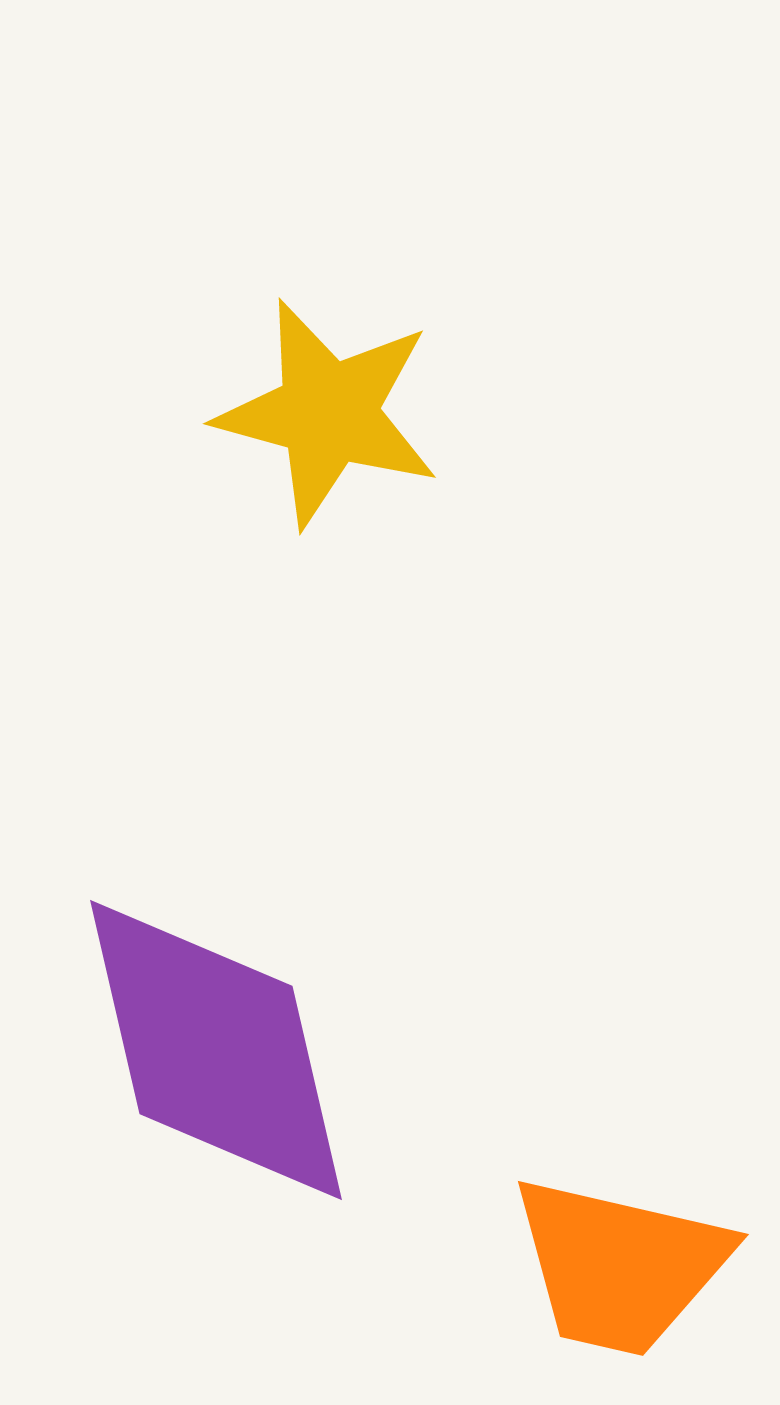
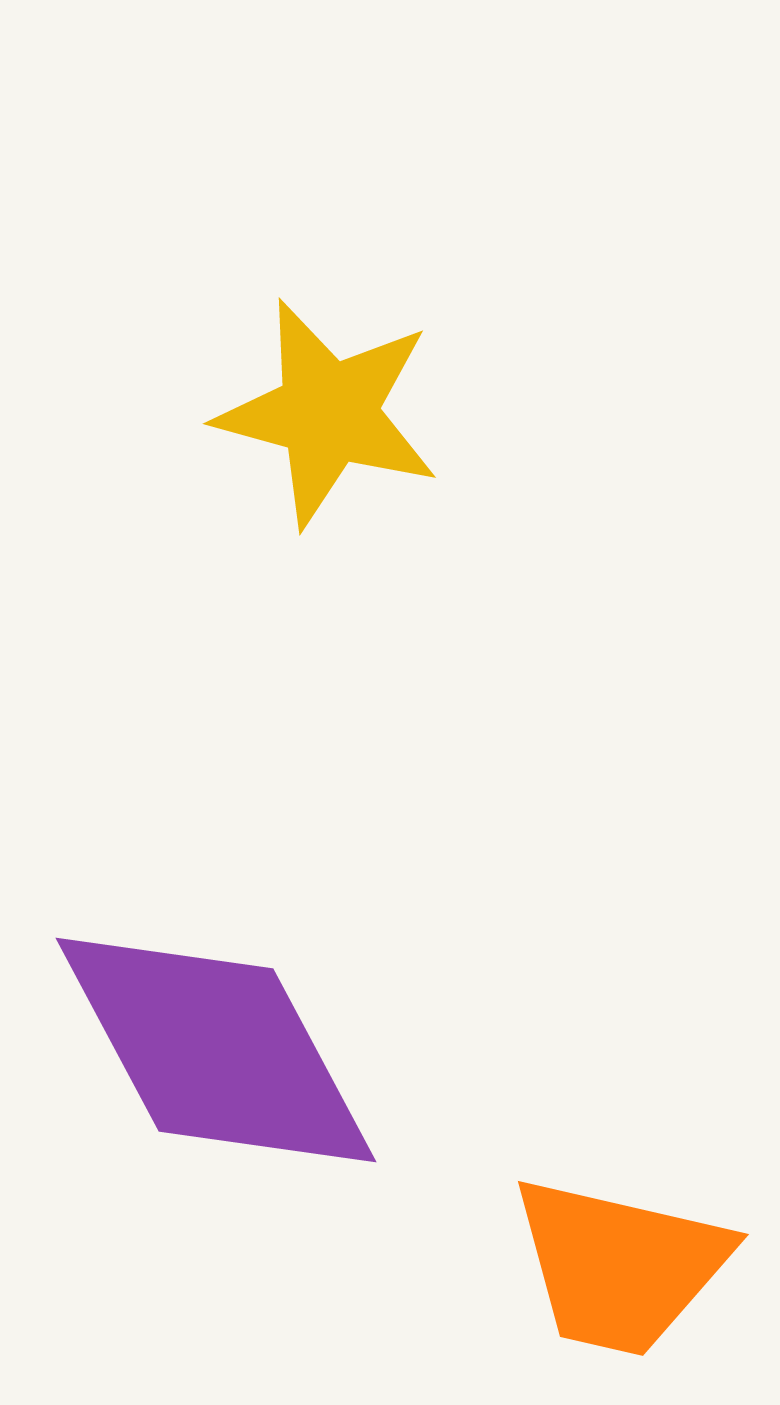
purple diamond: rotated 15 degrees counterclockwise
